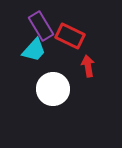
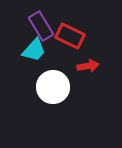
red arrow: rotated 90 degrees clockwise
white circle: moved 2 px up
